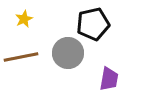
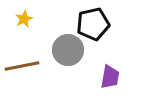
gray circle: moved 3 px up
brown line: moved 1 px right, 9 px down
purple trapezoid: moved 1 px right, 2 px up
